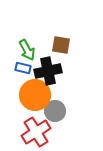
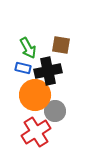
green arrow: moved 1 px right, 2 px up
